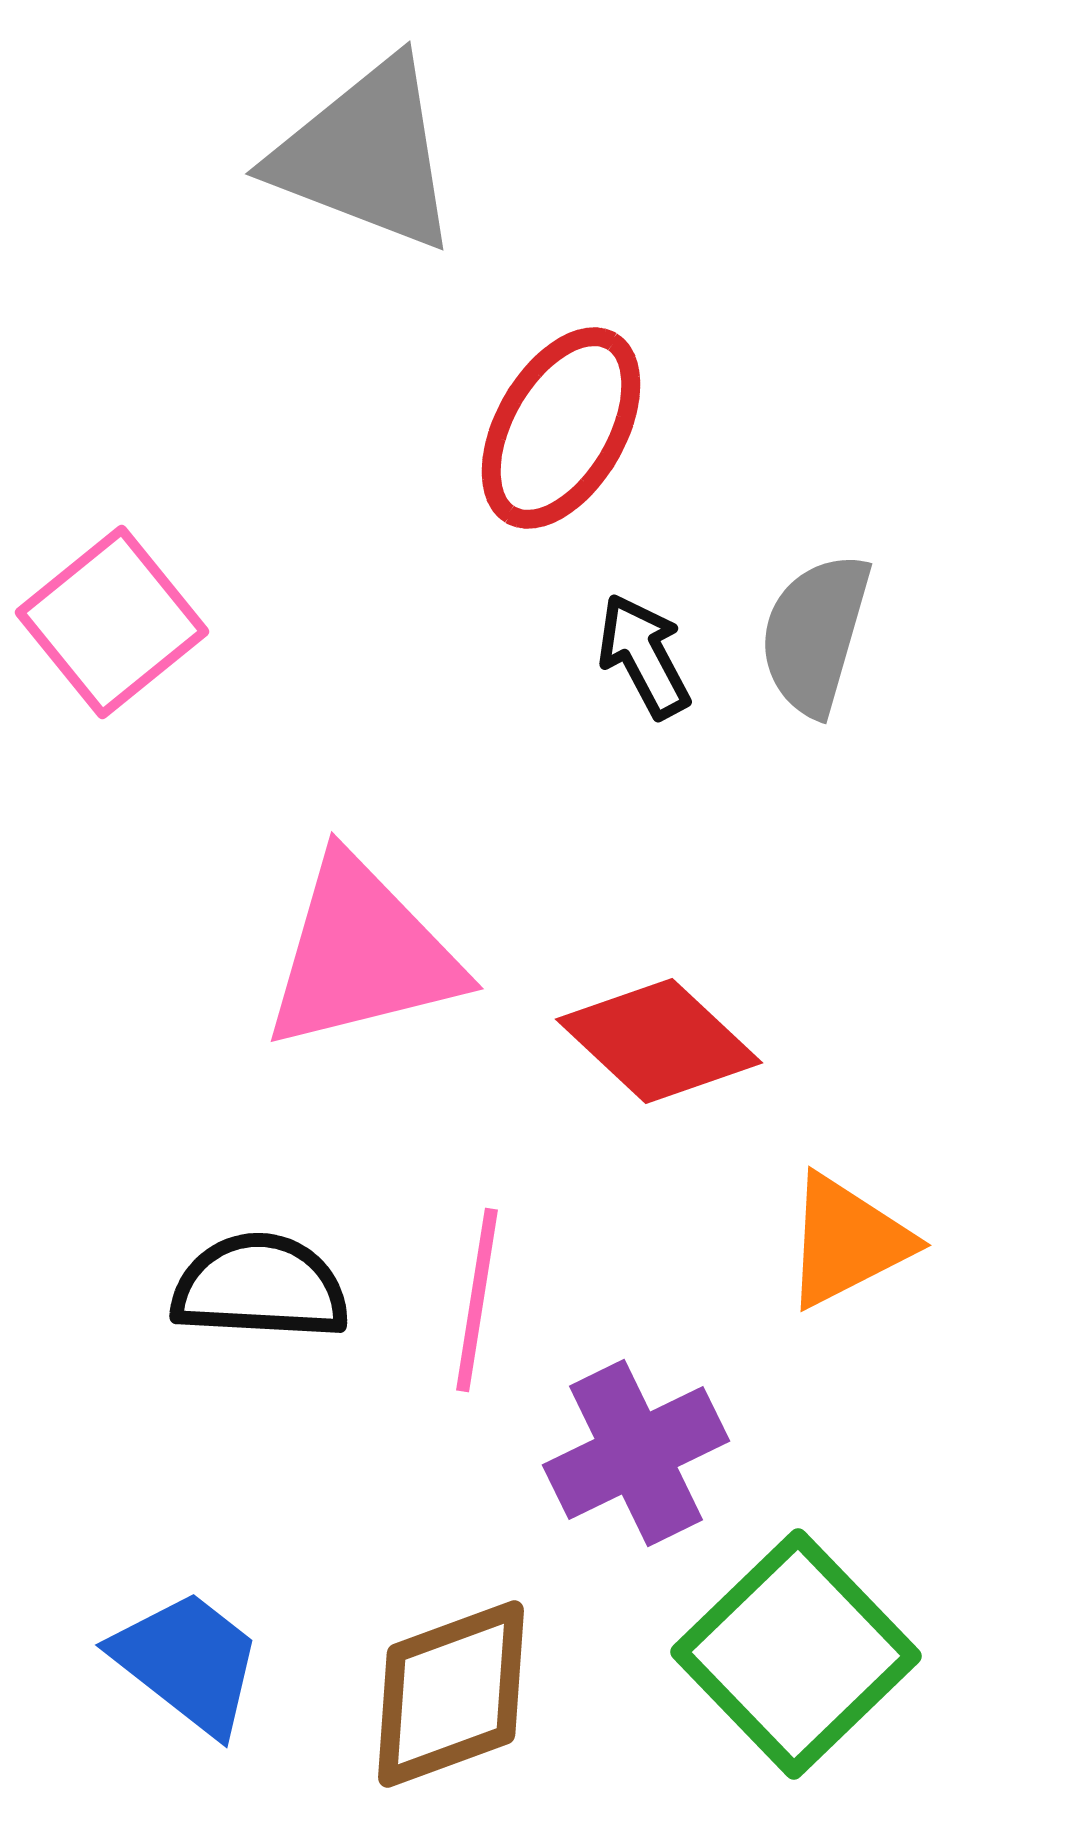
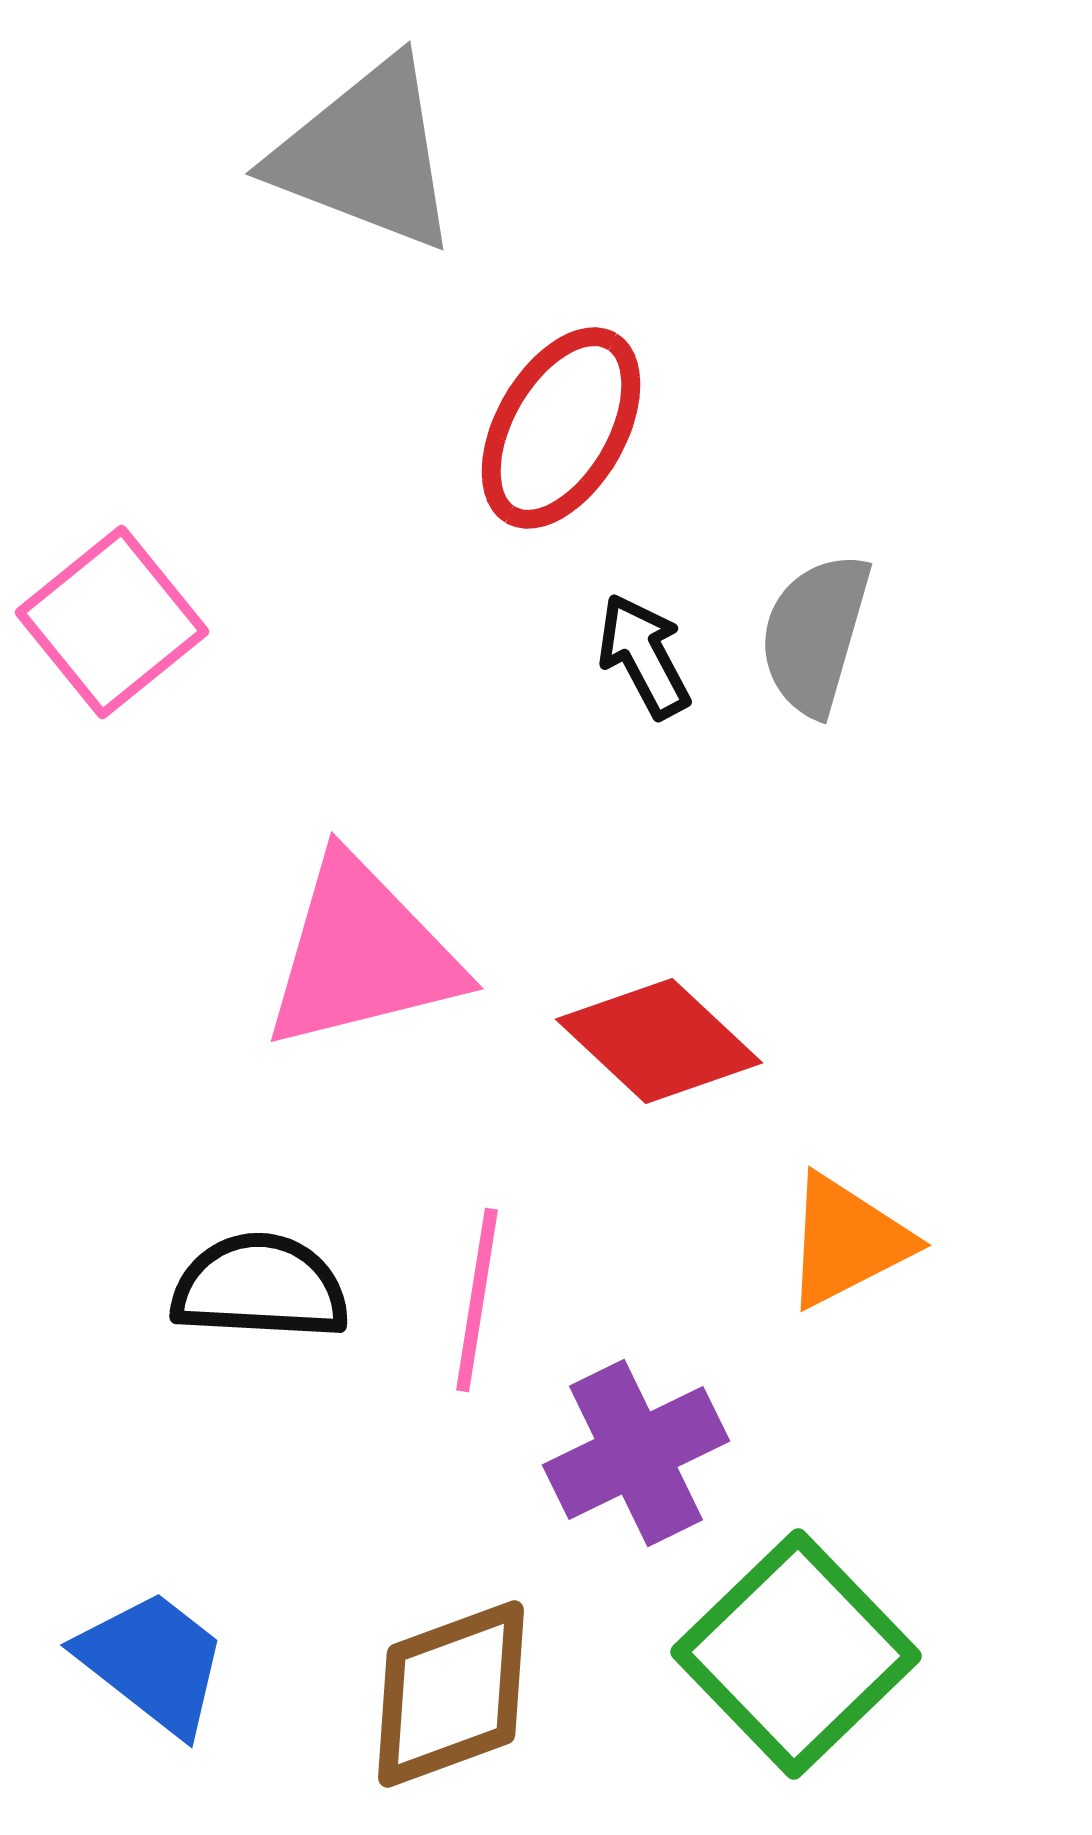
blue trapezoid: moved 35 px left
